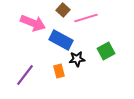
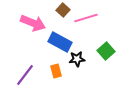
blue rectangle: moved 1 px left, 2 px down
green square: rotated 12 degrees counterclockwise
orange rectangle: moved 3 px left
